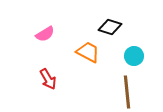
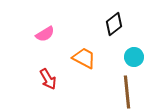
black diamond: moved 4 px right, 3 px up; rotated 55 degrees counterclockwise
orange trapezoid: moved 4 px left, 6 px down
cyan circle: moved 1 px down
